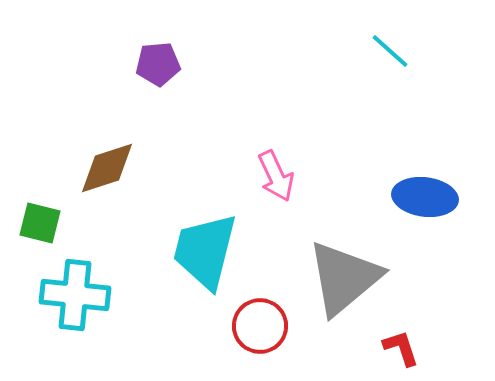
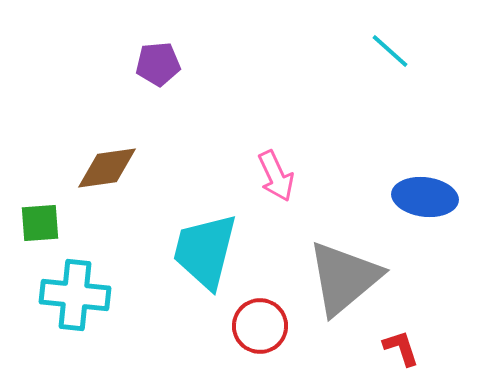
brown diamond: rotated 10 degrees clockwise
green square: rotated 18 degrees counterclockwise
